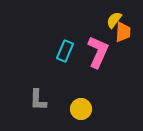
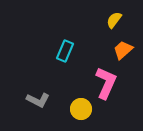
orange trapezoid: moved 18 px down; rotated 135 degrees counterclockwise
pink L-shape: moved 8 px right, 31 px down
gray L-shape: rotated 65 degrees counterclockwise
